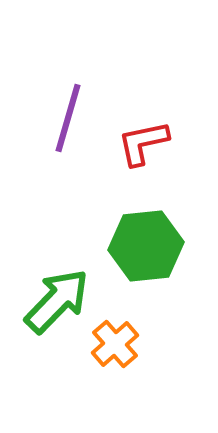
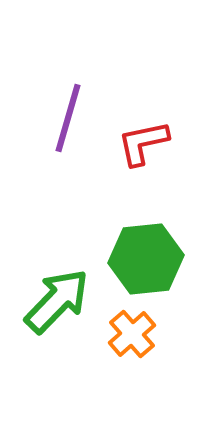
green hexagon: moved 13 px down
orange cross: moved 17 px right, 10 px up
